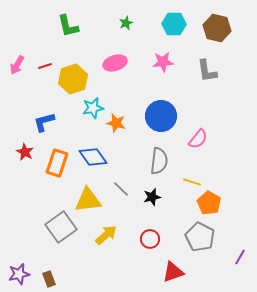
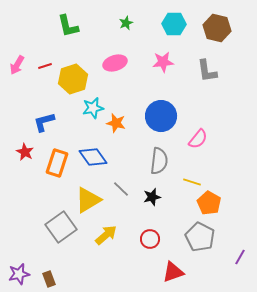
yellow triangle: rotated 24 degrees counterclockwise
